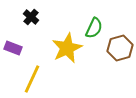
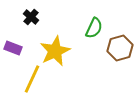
yellow star: moved 12 px left, 3 px down
